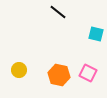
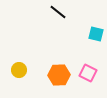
orange hexagon: rotated 15 degrees counterclockwise
